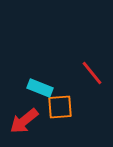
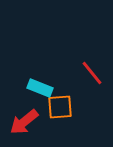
red arrow: moved 1 px down
